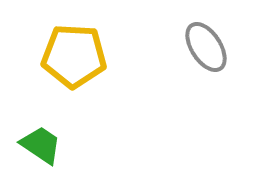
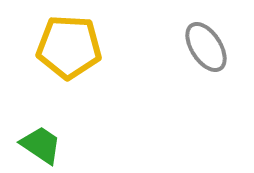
yellow pentagon: moved 5 px left, 9 px up
